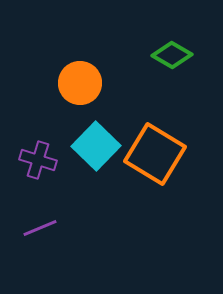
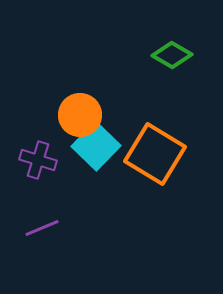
orange circle: moved 32 px down
purple line: moved 2 px right
